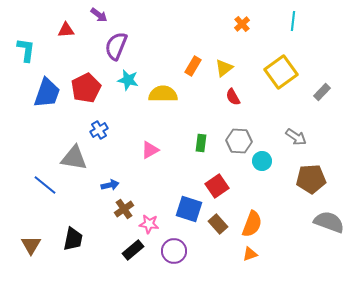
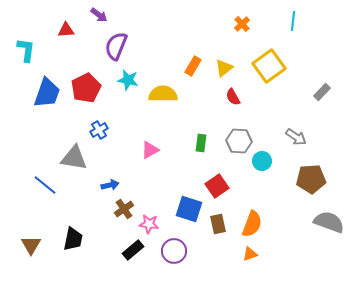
yellow square: moved 12 px left, 6 px up
brown rectangle: rotated 30 degrees clockwise
